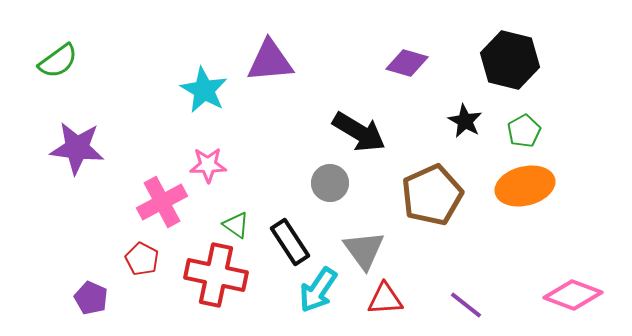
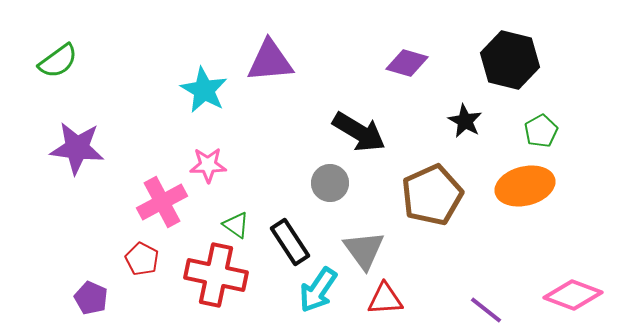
green pentagon: moved 17 px right
purple line: moved 20 px right, 5 px down
